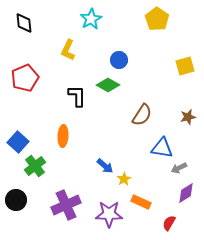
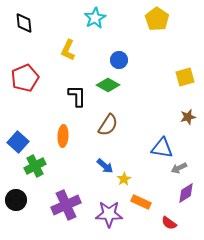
cyan star: moved 4 px right, 1 px up
yellow square: moved 11 px down
brown semicircle: moved 34 px left, 10 px down
green cross: rotated 10 degrees clockwise
red semicircle: rotated 84 degrees counterclockwise
